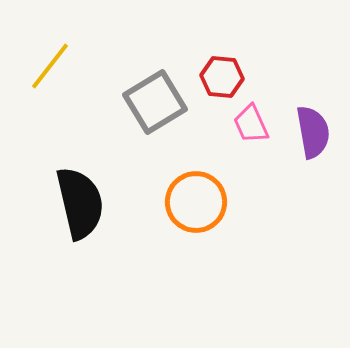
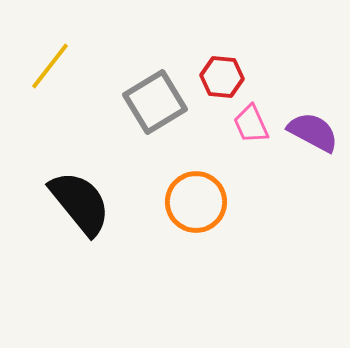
purple semicircle: rotated 52 degrees counterclockwise
black semicircle: rotated 26 degrees counterclockwise
